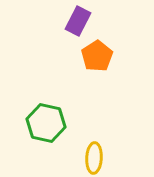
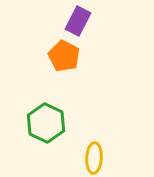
orange pentagon: moved 33 px left; rotated 12 degrees counterclockwise
green hexagon: rotated 12 degrees clockwise
